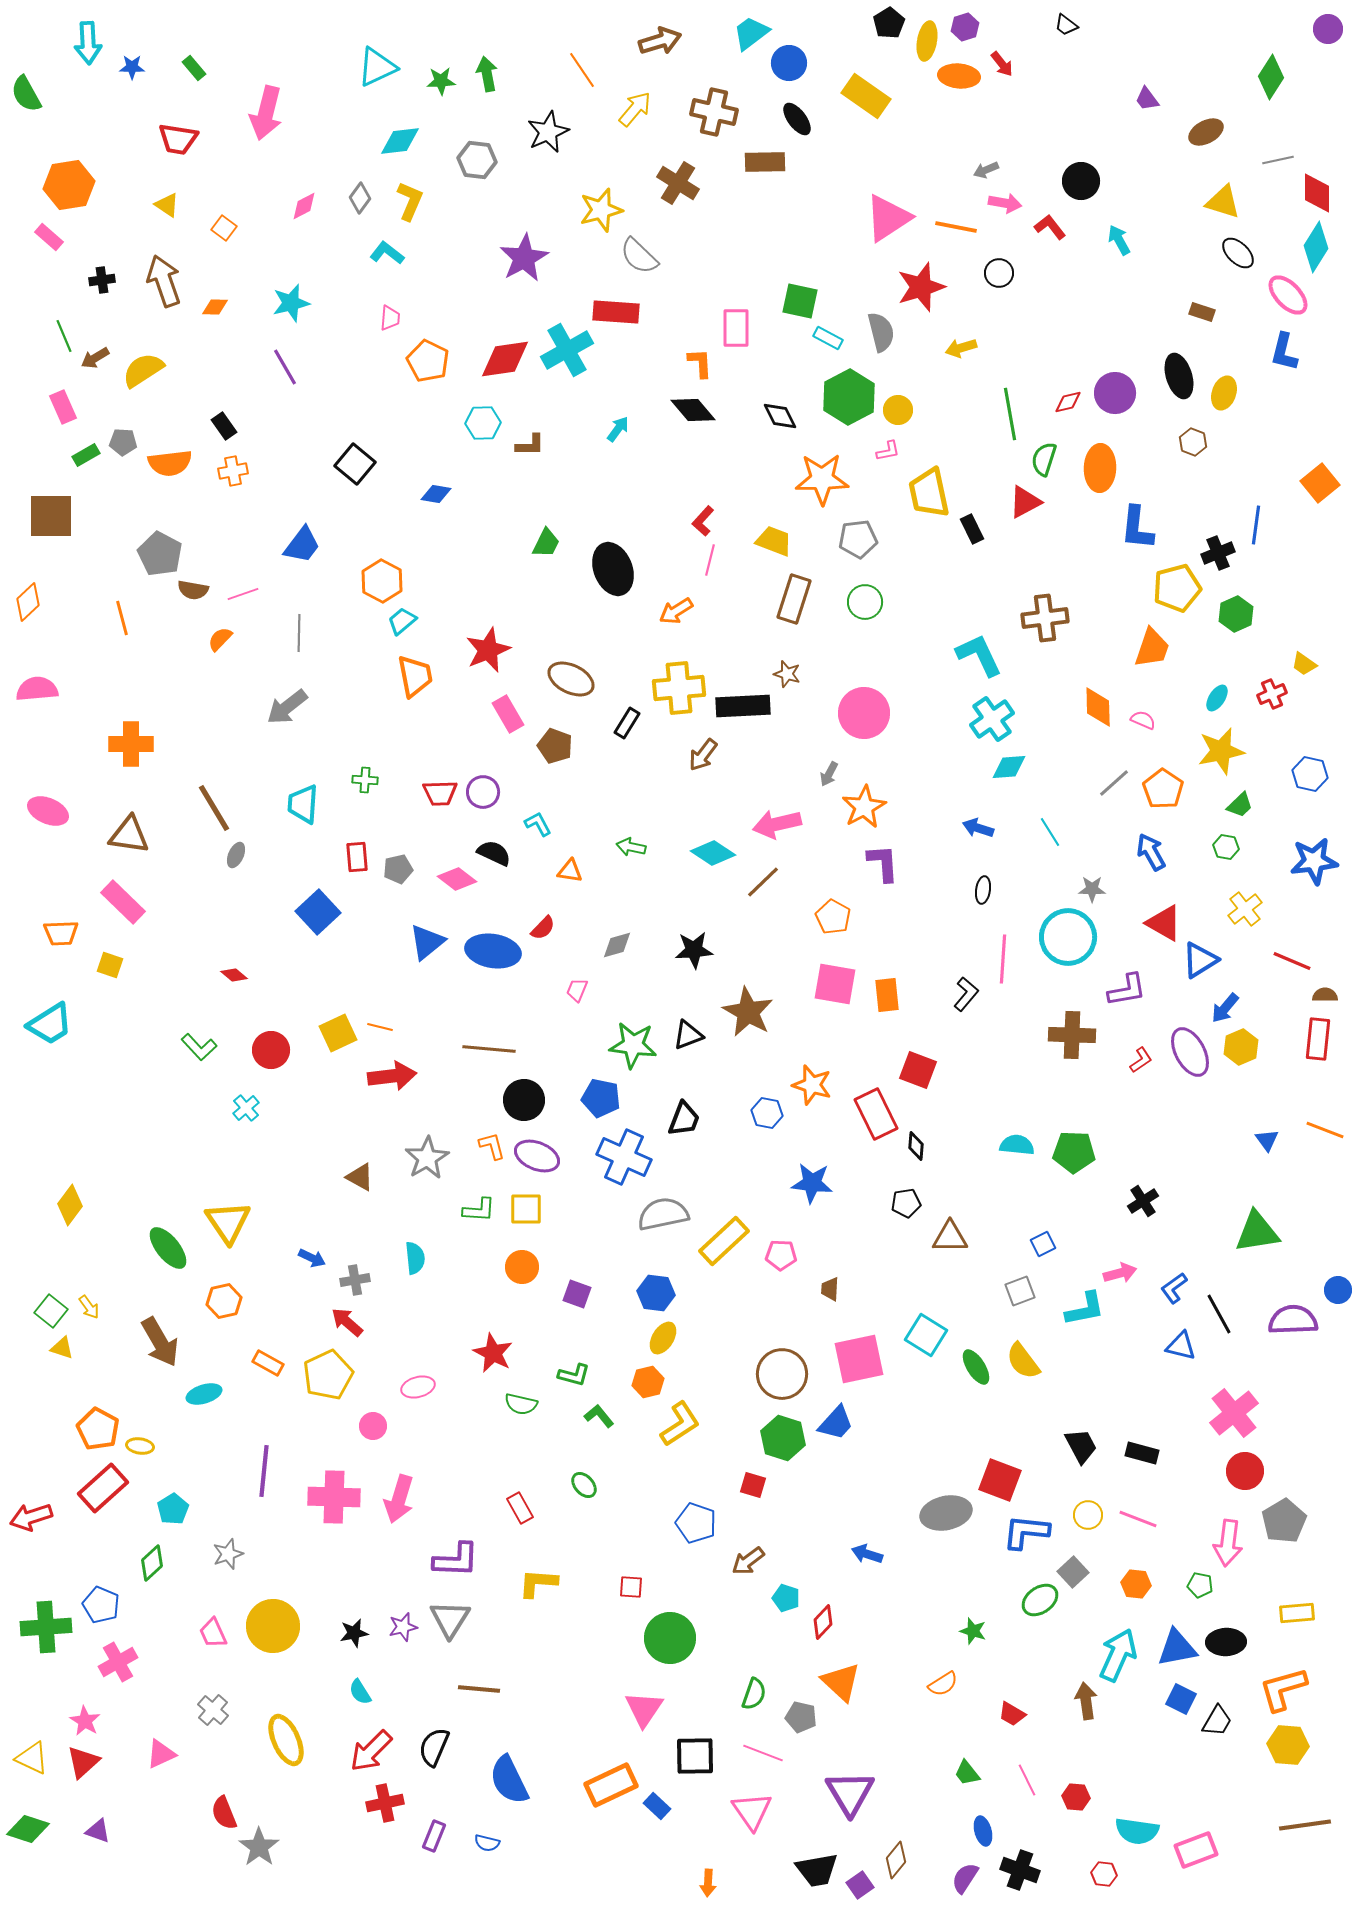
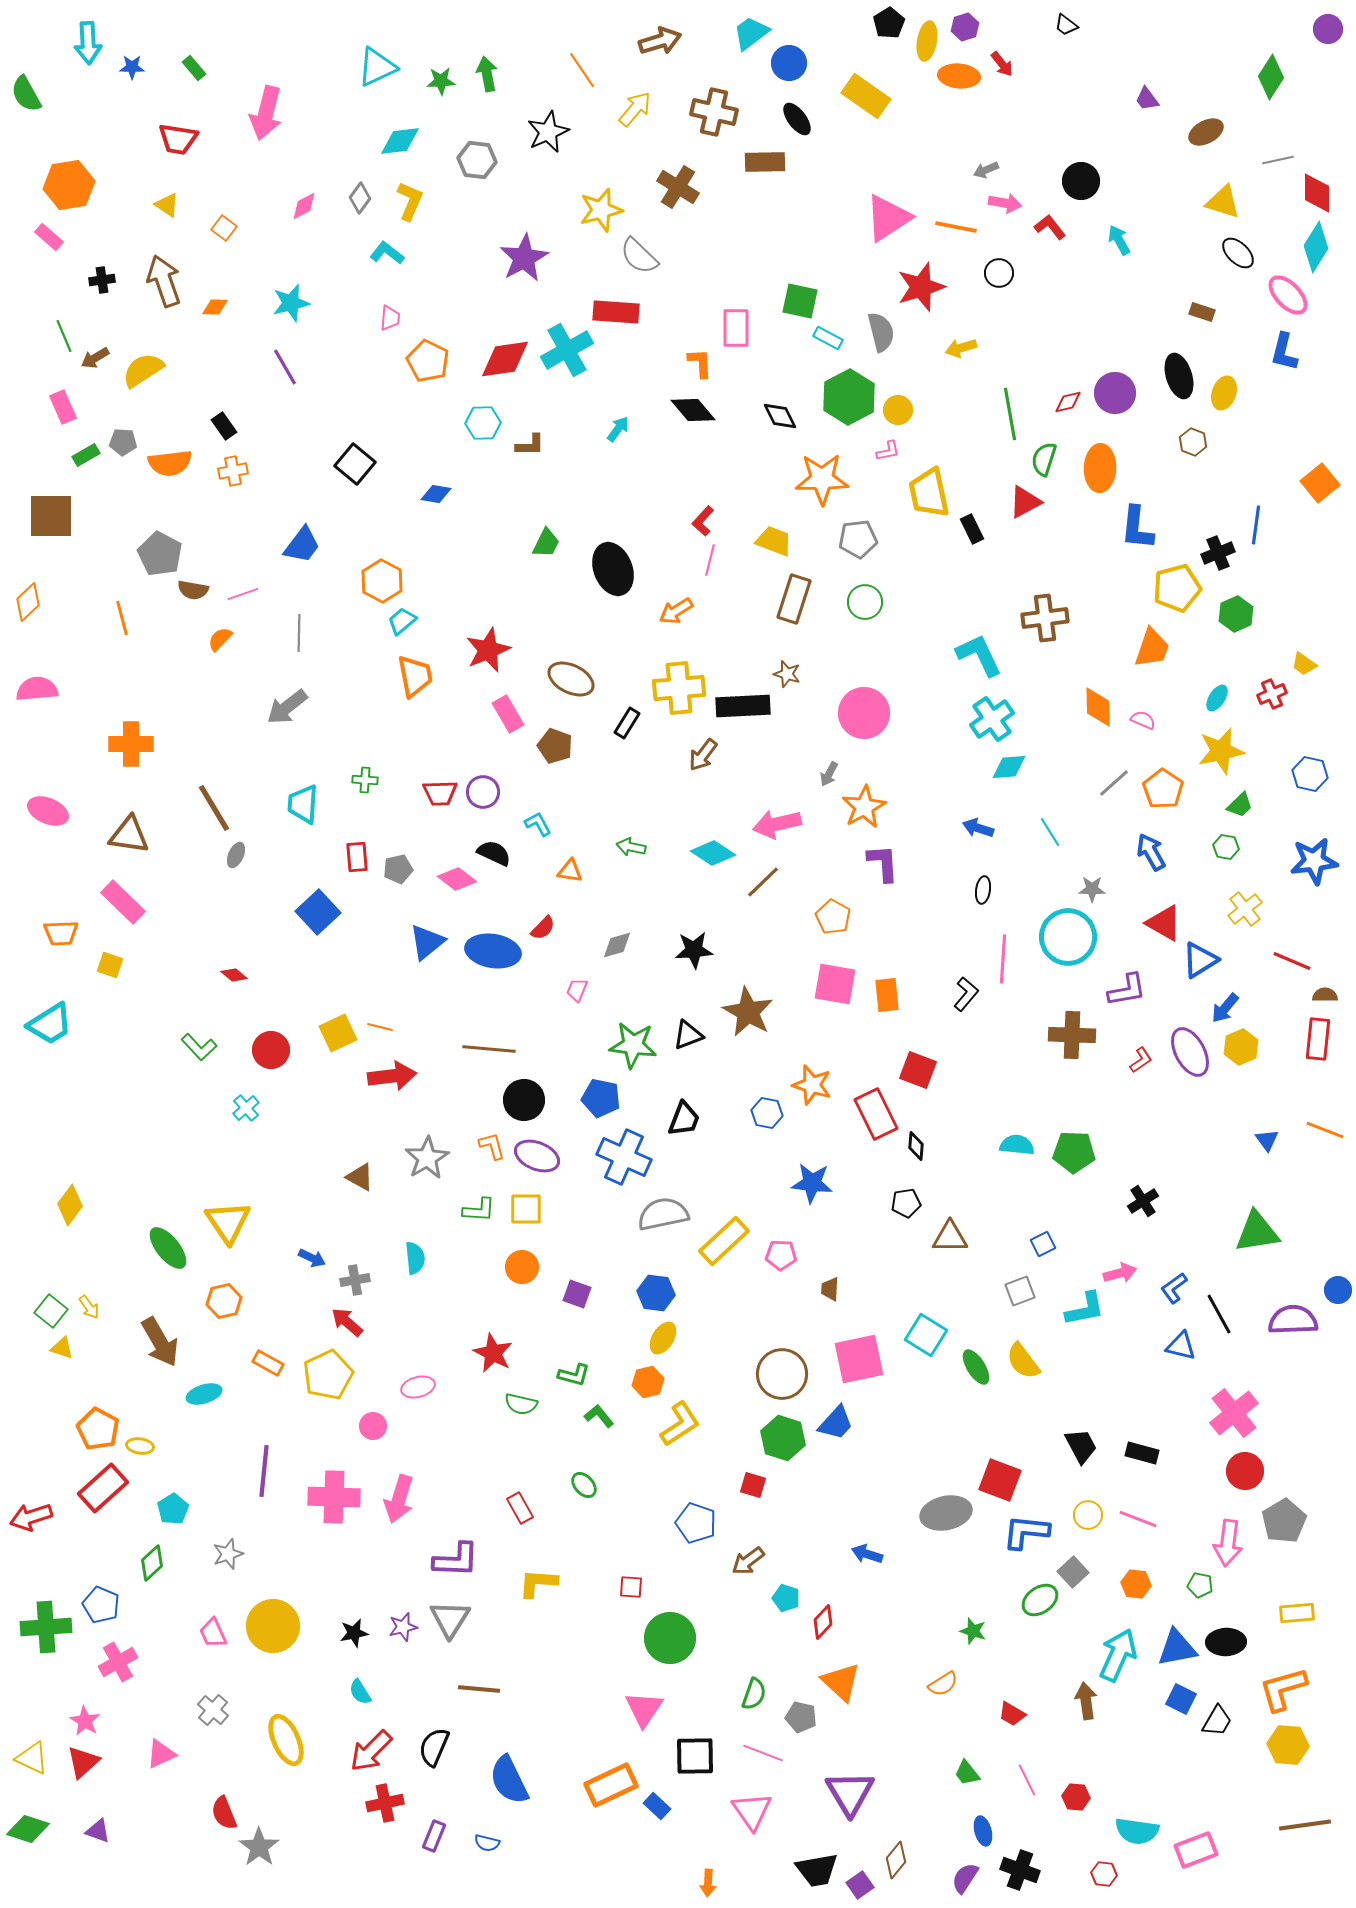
brown cross at (678, 183): moved 4 px down
